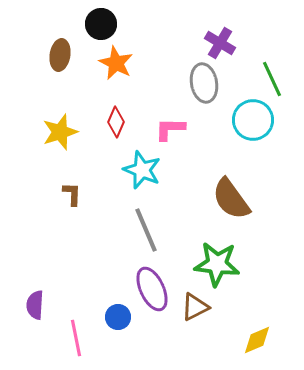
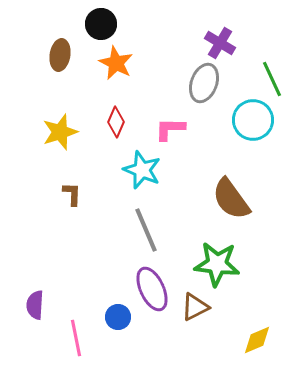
gray ellipse: rotated 30 degrees clockwise
